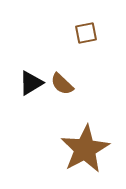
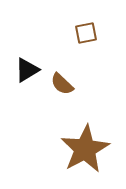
black triangle: moved 4 px left, 13 px up
